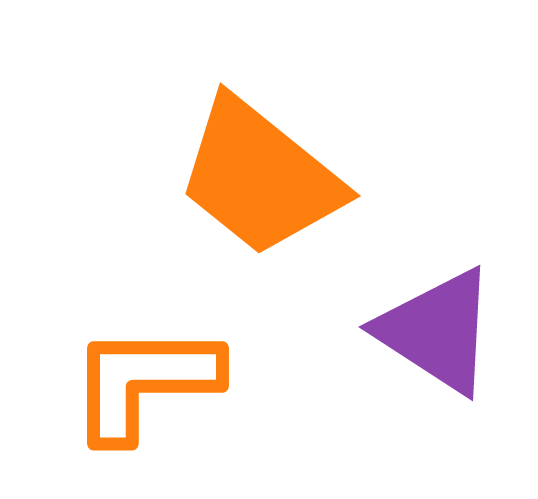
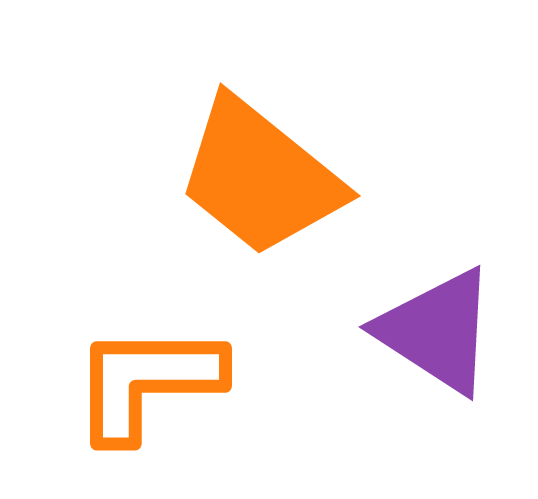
orange L-shape: moved 3 px right
